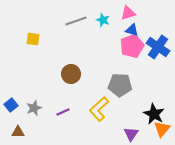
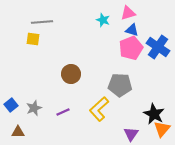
gray line: moved 34 px left, 1 px down; rotated 15 degrees clockwise
pink pentagon: moved 1 px left, 2 px down
